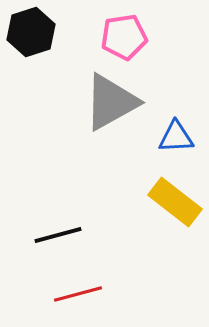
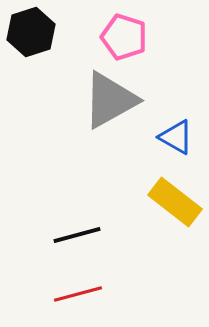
pink pentagon: rotated 27 degrees clockwise
gray triangle: moved 1 px left, 2 px up
blue triangle: rotated 33 degrees clockwise
black line: moved 19 px right
